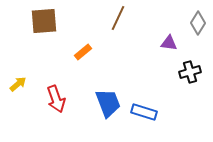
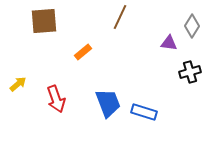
brown line: moved 2 px right, 1 px up
gray diamond: moved 6 px left, 3 px down
